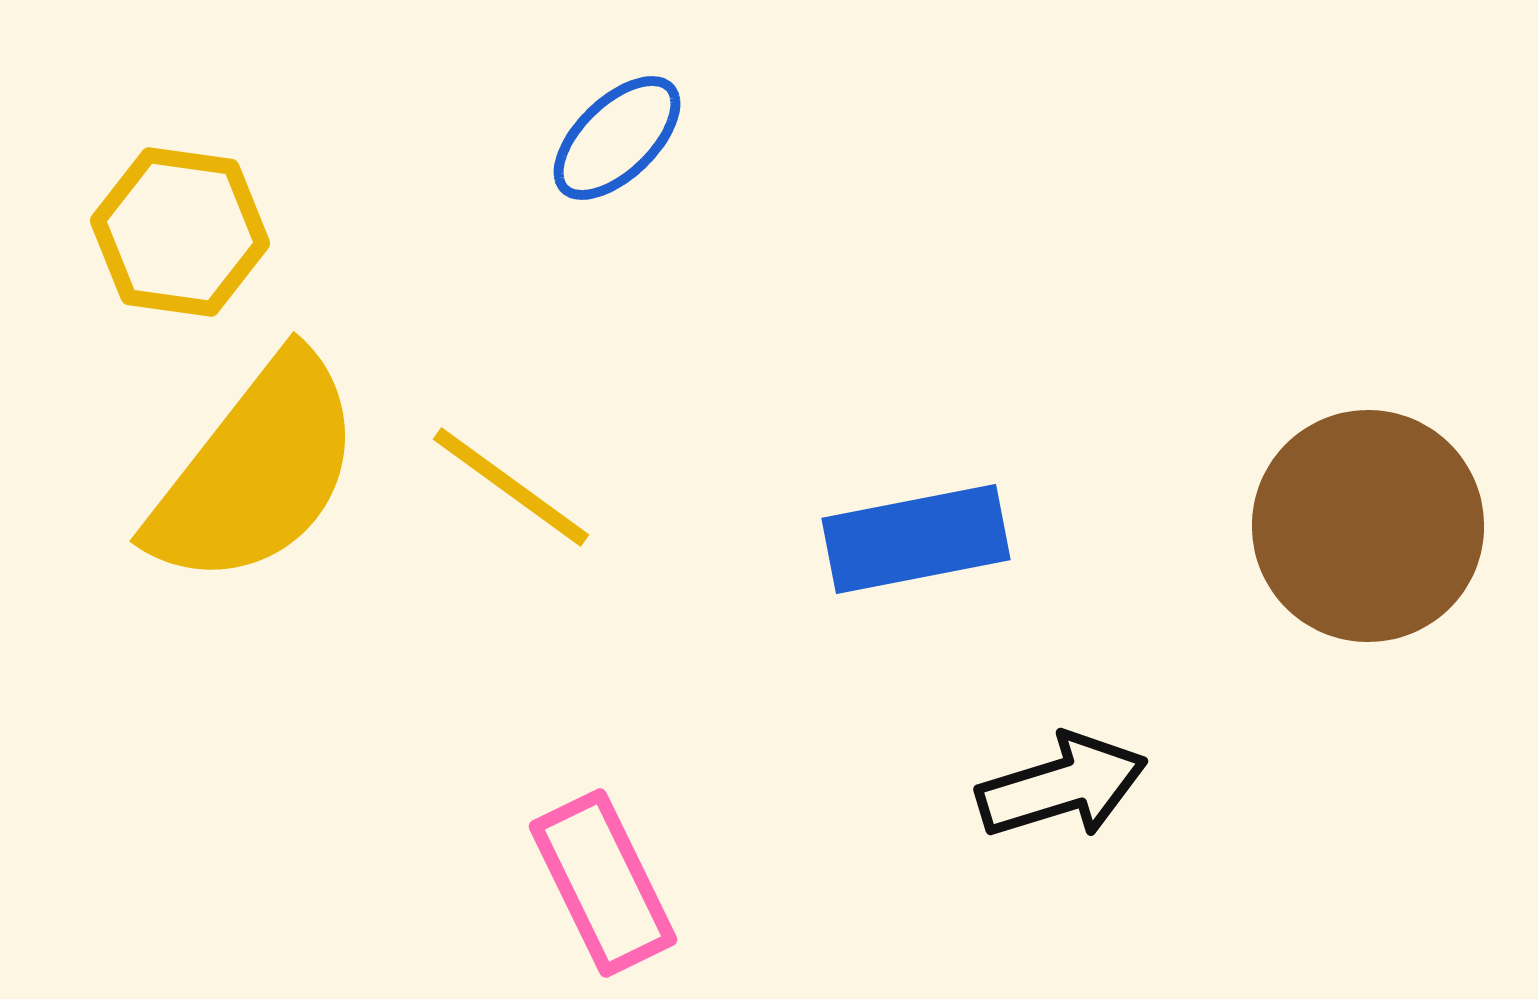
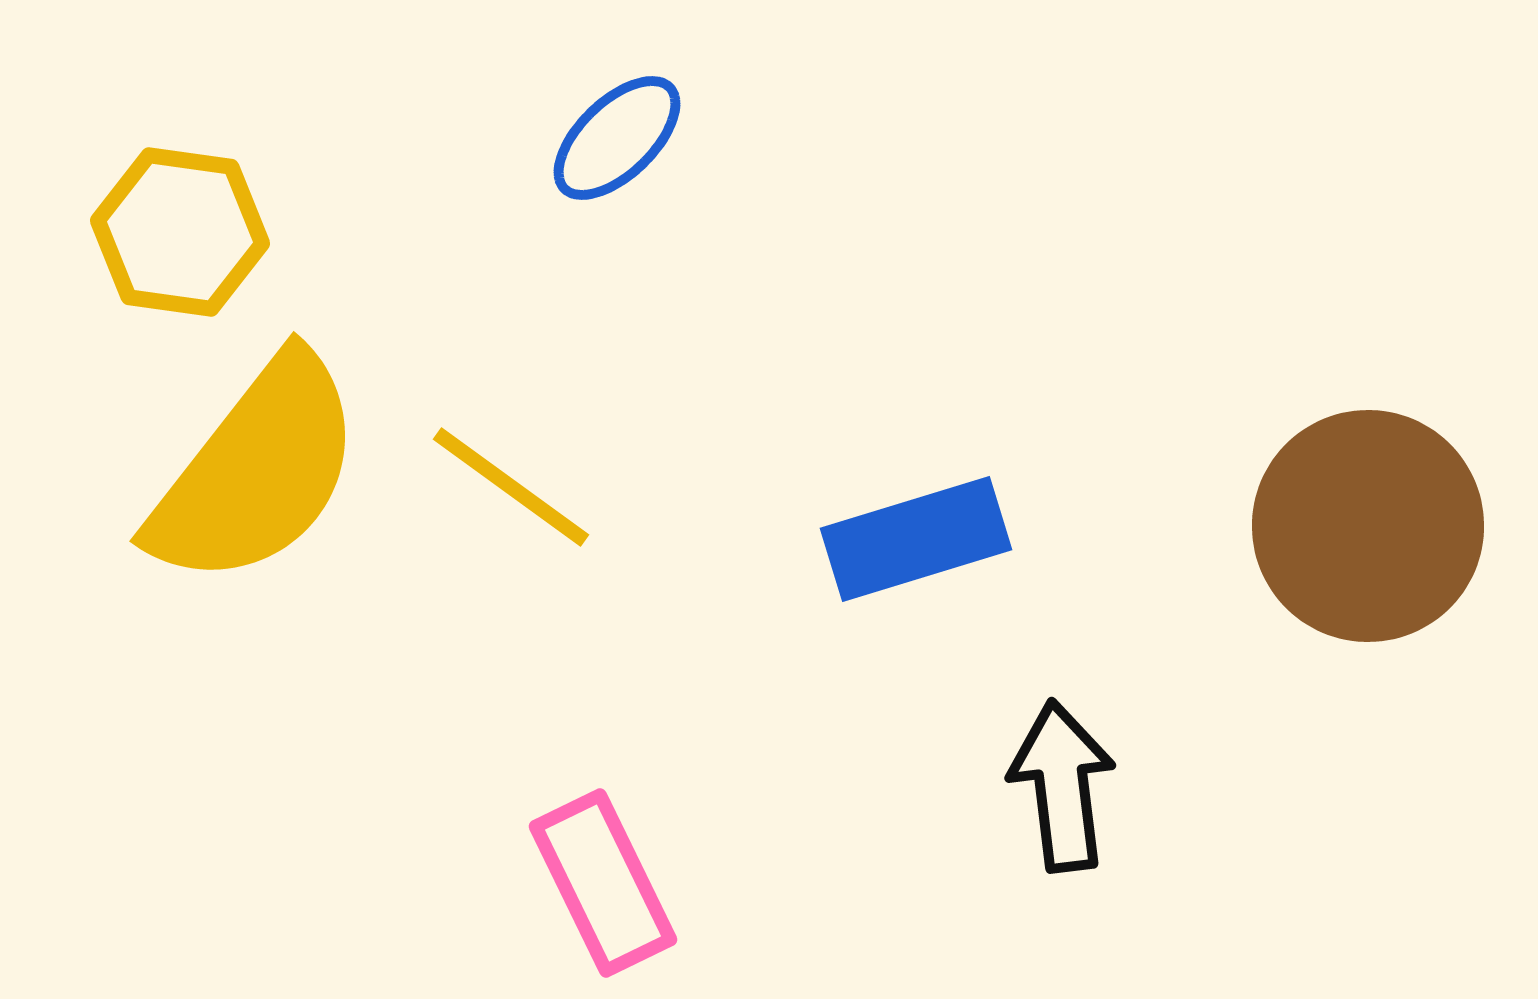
blue rectangle: rotated 6 degrees counterclockwise
black arrow: rotated 80 degrees counterclockwise
